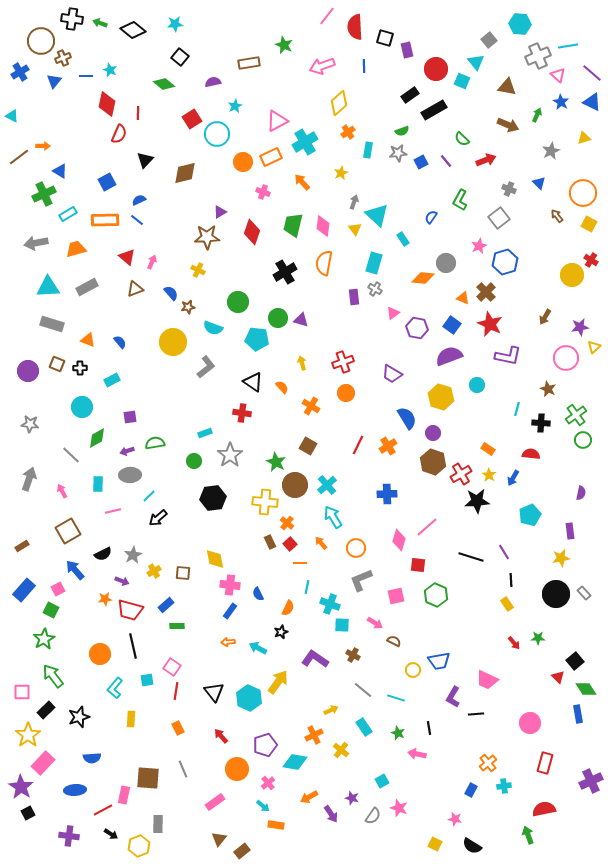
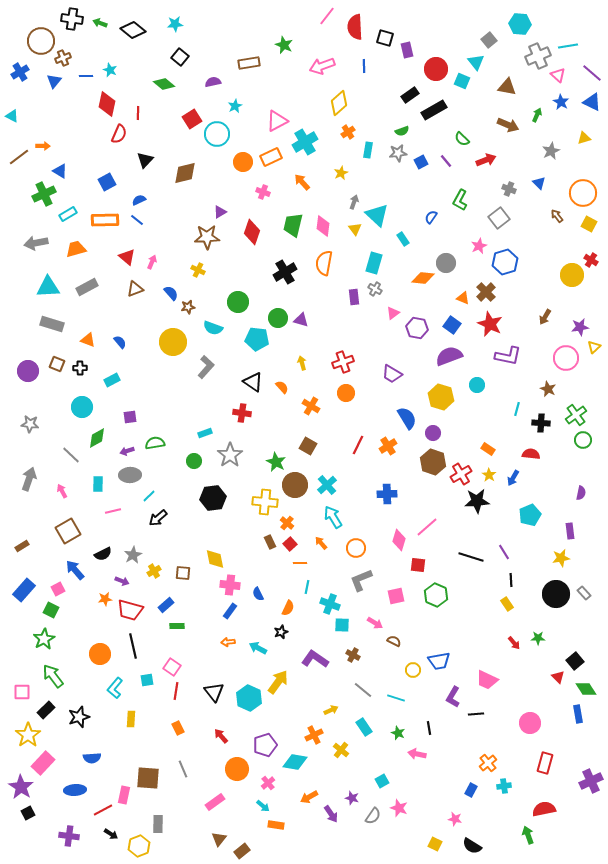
gray L-shape at (206, 367): rotated 10 degrees counterclockwise
